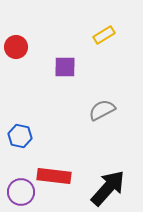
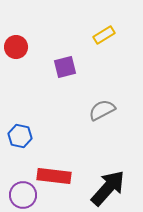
purple square: rotated 15 degrees counterclockwise
purple circle: moved 2 px right, 3 px down
